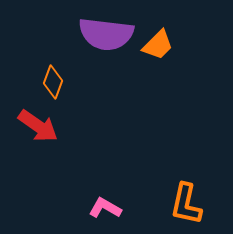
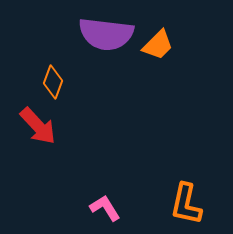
red arrow: rotated 12 degrees clockwise
pink L-shape: rotated 28 degrees clockwise
